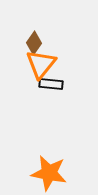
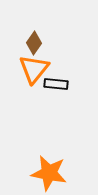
orange triangle: moved 7 px left, 5 px down
black rectangle: moved 5 px right
